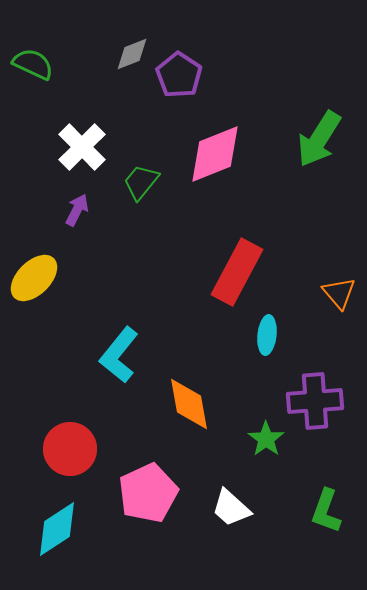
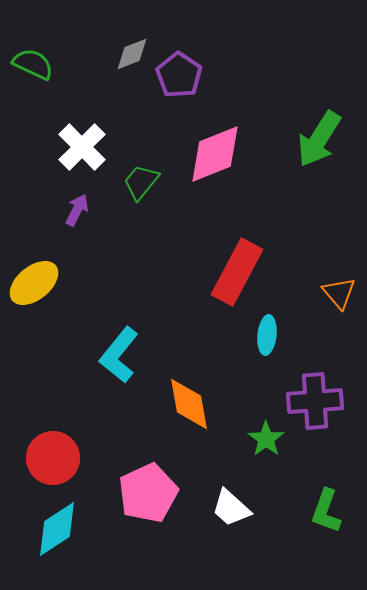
yellow ellipse: moved 5 px down; rotated 6 degrees clockwise
red circle: moved 17 px left, 9 px down
